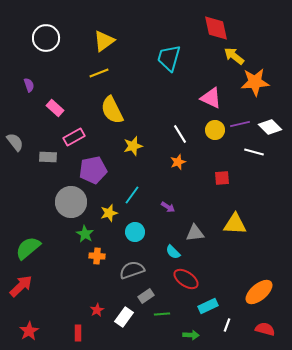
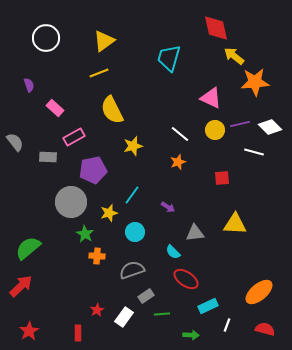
white line at (180, 134): rotated 18 degrees counterclockwise
